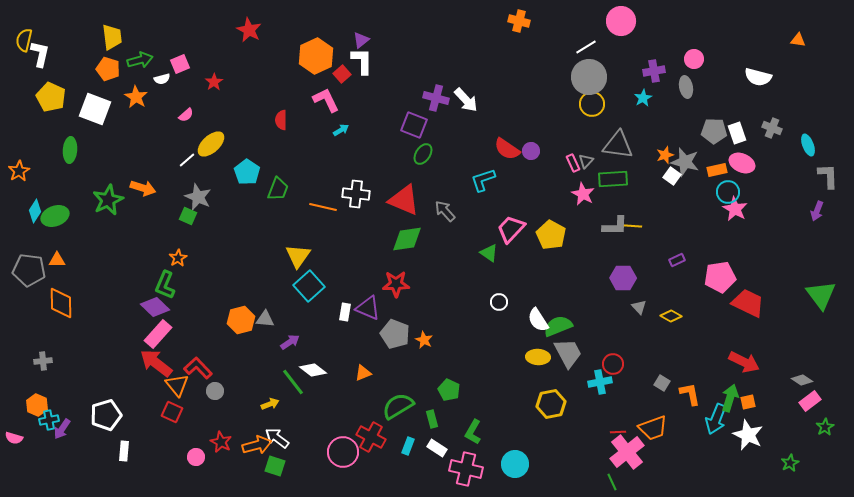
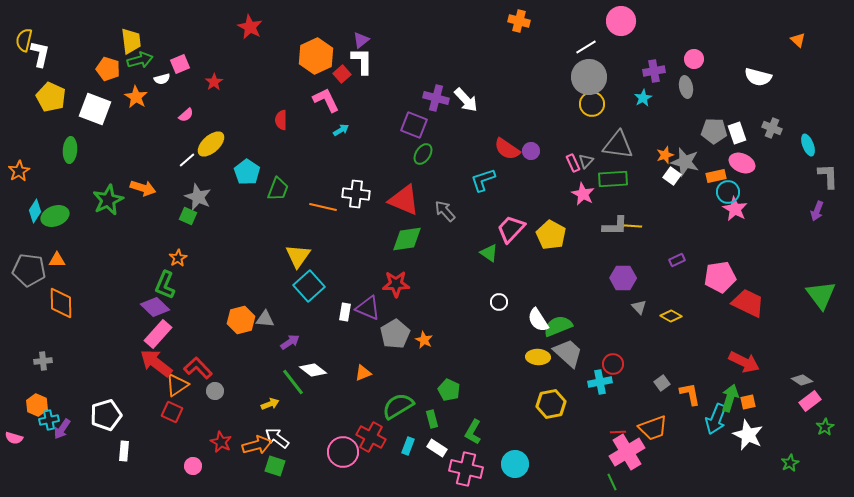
red star at (249, 30): moved 1 px right, 3 px up
yellow trapezoid at (112, 37): moved 19 px right, 4 px down
orange triangle at (798, 40): rotated 35 degrees clockwise
orange rectangle at (717, 170): moved 1 px left, 6 px down
gray pentagon at (395, 334): rotated 20 degrees clockwise
gray trapezoid at (568, 353): rotated 20 degrees counterclockwise
gray square at (662, 383): rotated 21 degrees clockwise
orange triangle at (177, 385): rotated 35 degrees clockwise
pink cross at (627, 452): rotated 8 degrees clockwise
pink circle at (196, 457): moved 3 px left, 9 px down
